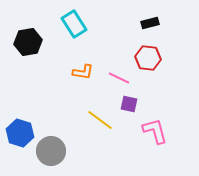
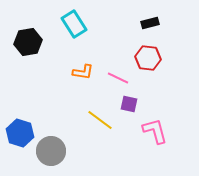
pink line: moved 1 px left
